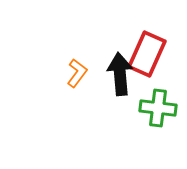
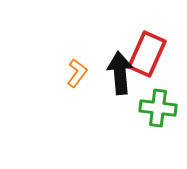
black arrow: moved 1 px up
